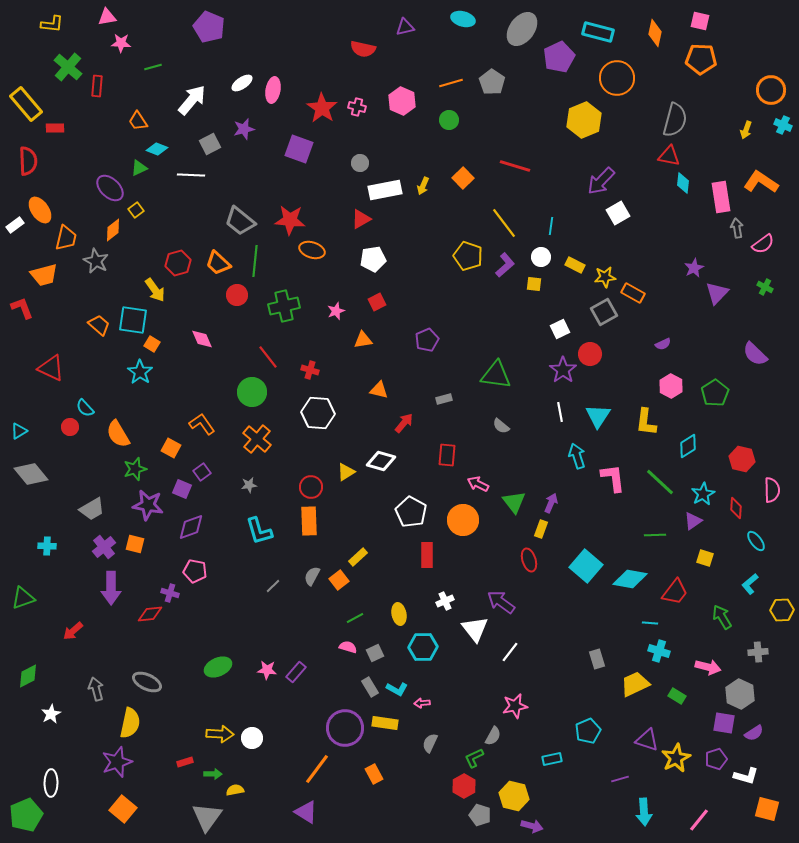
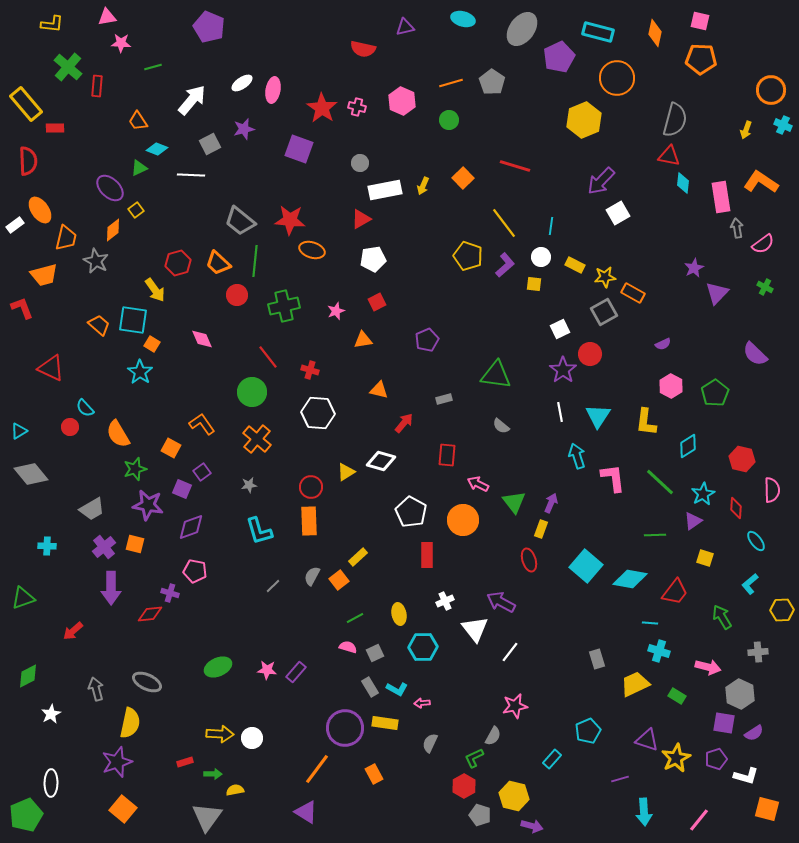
purple arrow at (501, 602): rotated 8 degrees counterclockwise
cyan rectangle at (552, 759): rotated 36 degrees counterclockwise
